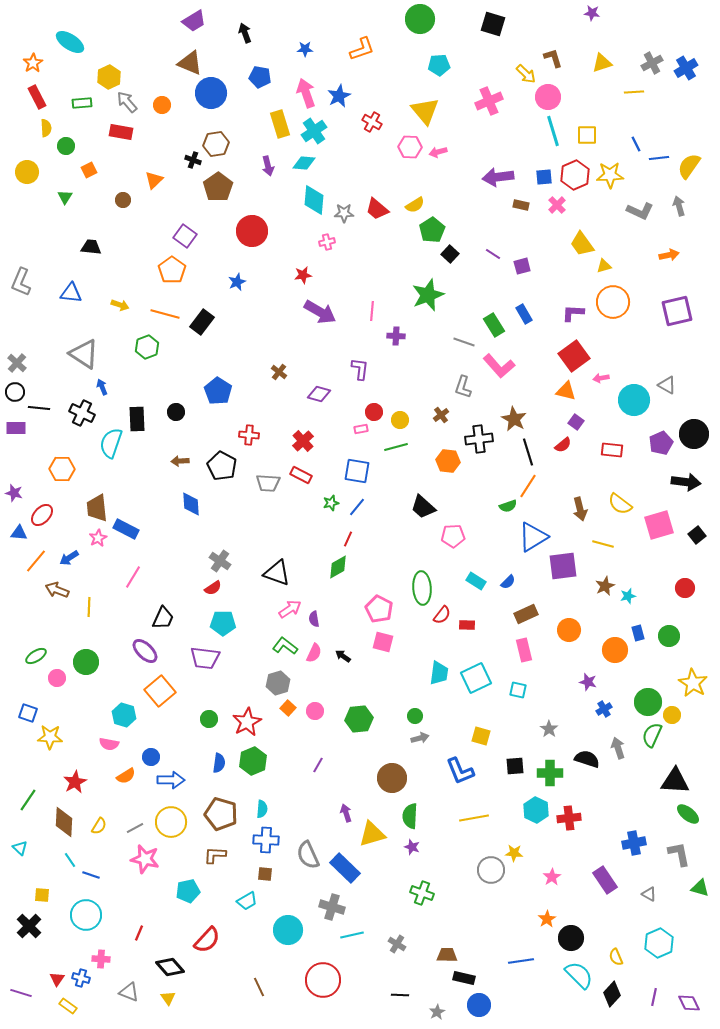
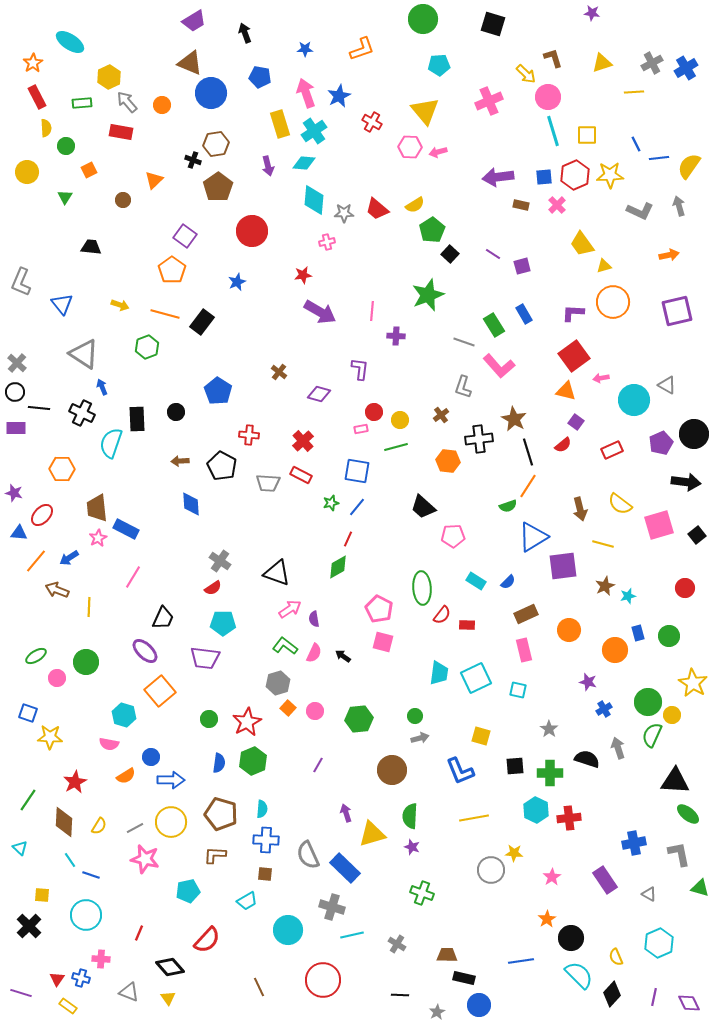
green circle at (420, 19): moved 3 px right
blue triangle at (71, 293): moved 9 px left, 11 px down; rotated 45 degrees clockwise
red rectangle at (612, 450): rotated 30 degrees counterclockwise
brown circle at (392, 778): moved 8 px up
